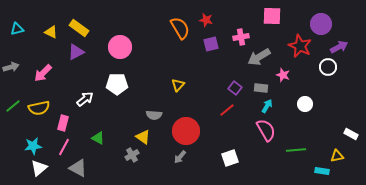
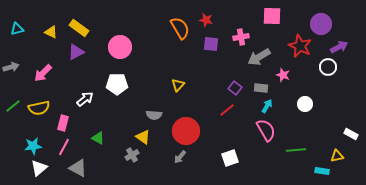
purple square at (211, 44): rotated 21 degrees clockwise
